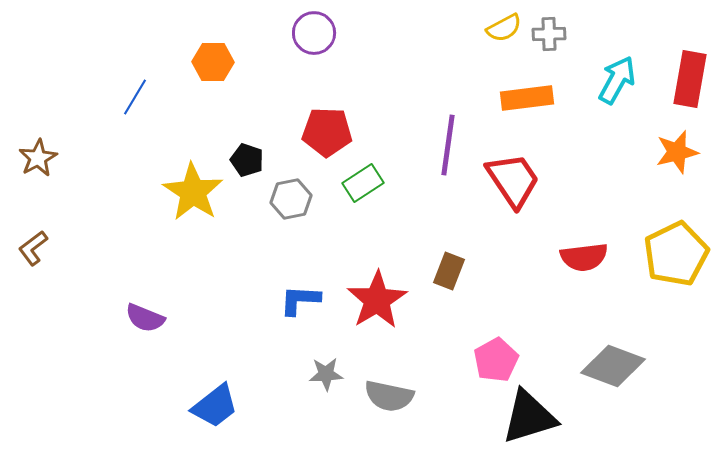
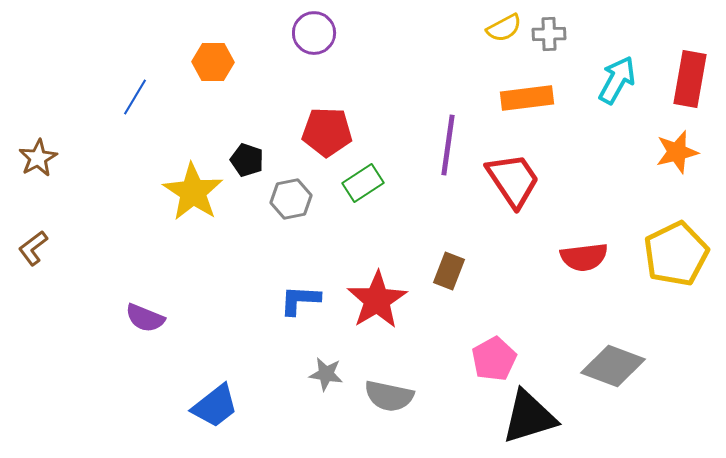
pink pentagon: moved 2 px left, 1 px up
gray star: rotated 12 degrees clockwise
